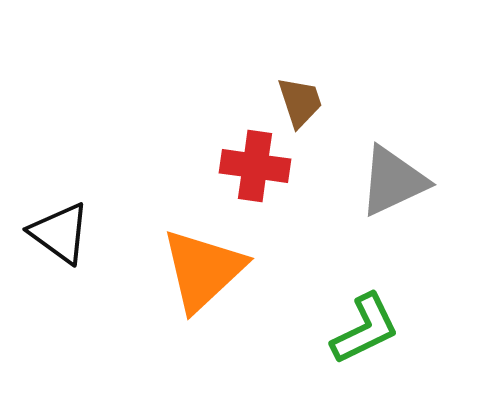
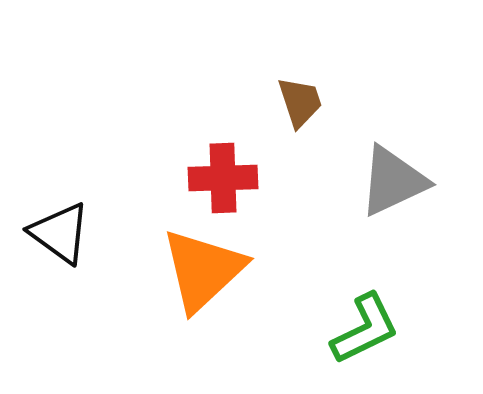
red cross: moved 32 px left, 12 px down; rotated 10 degrees counterclockwise
